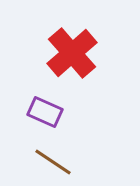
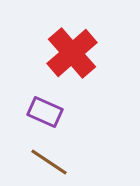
brown line: moved 4 px left
